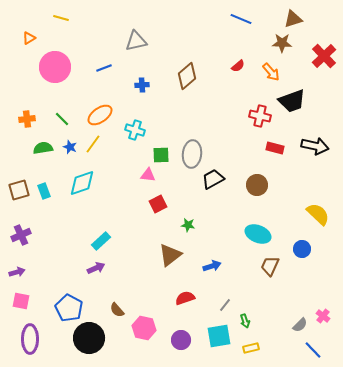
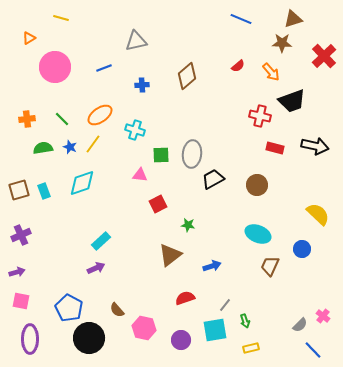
pink triangle at (148, 175): moved 8 px left
cyan square at (219, 336): moved 4 px left, 6 px up
